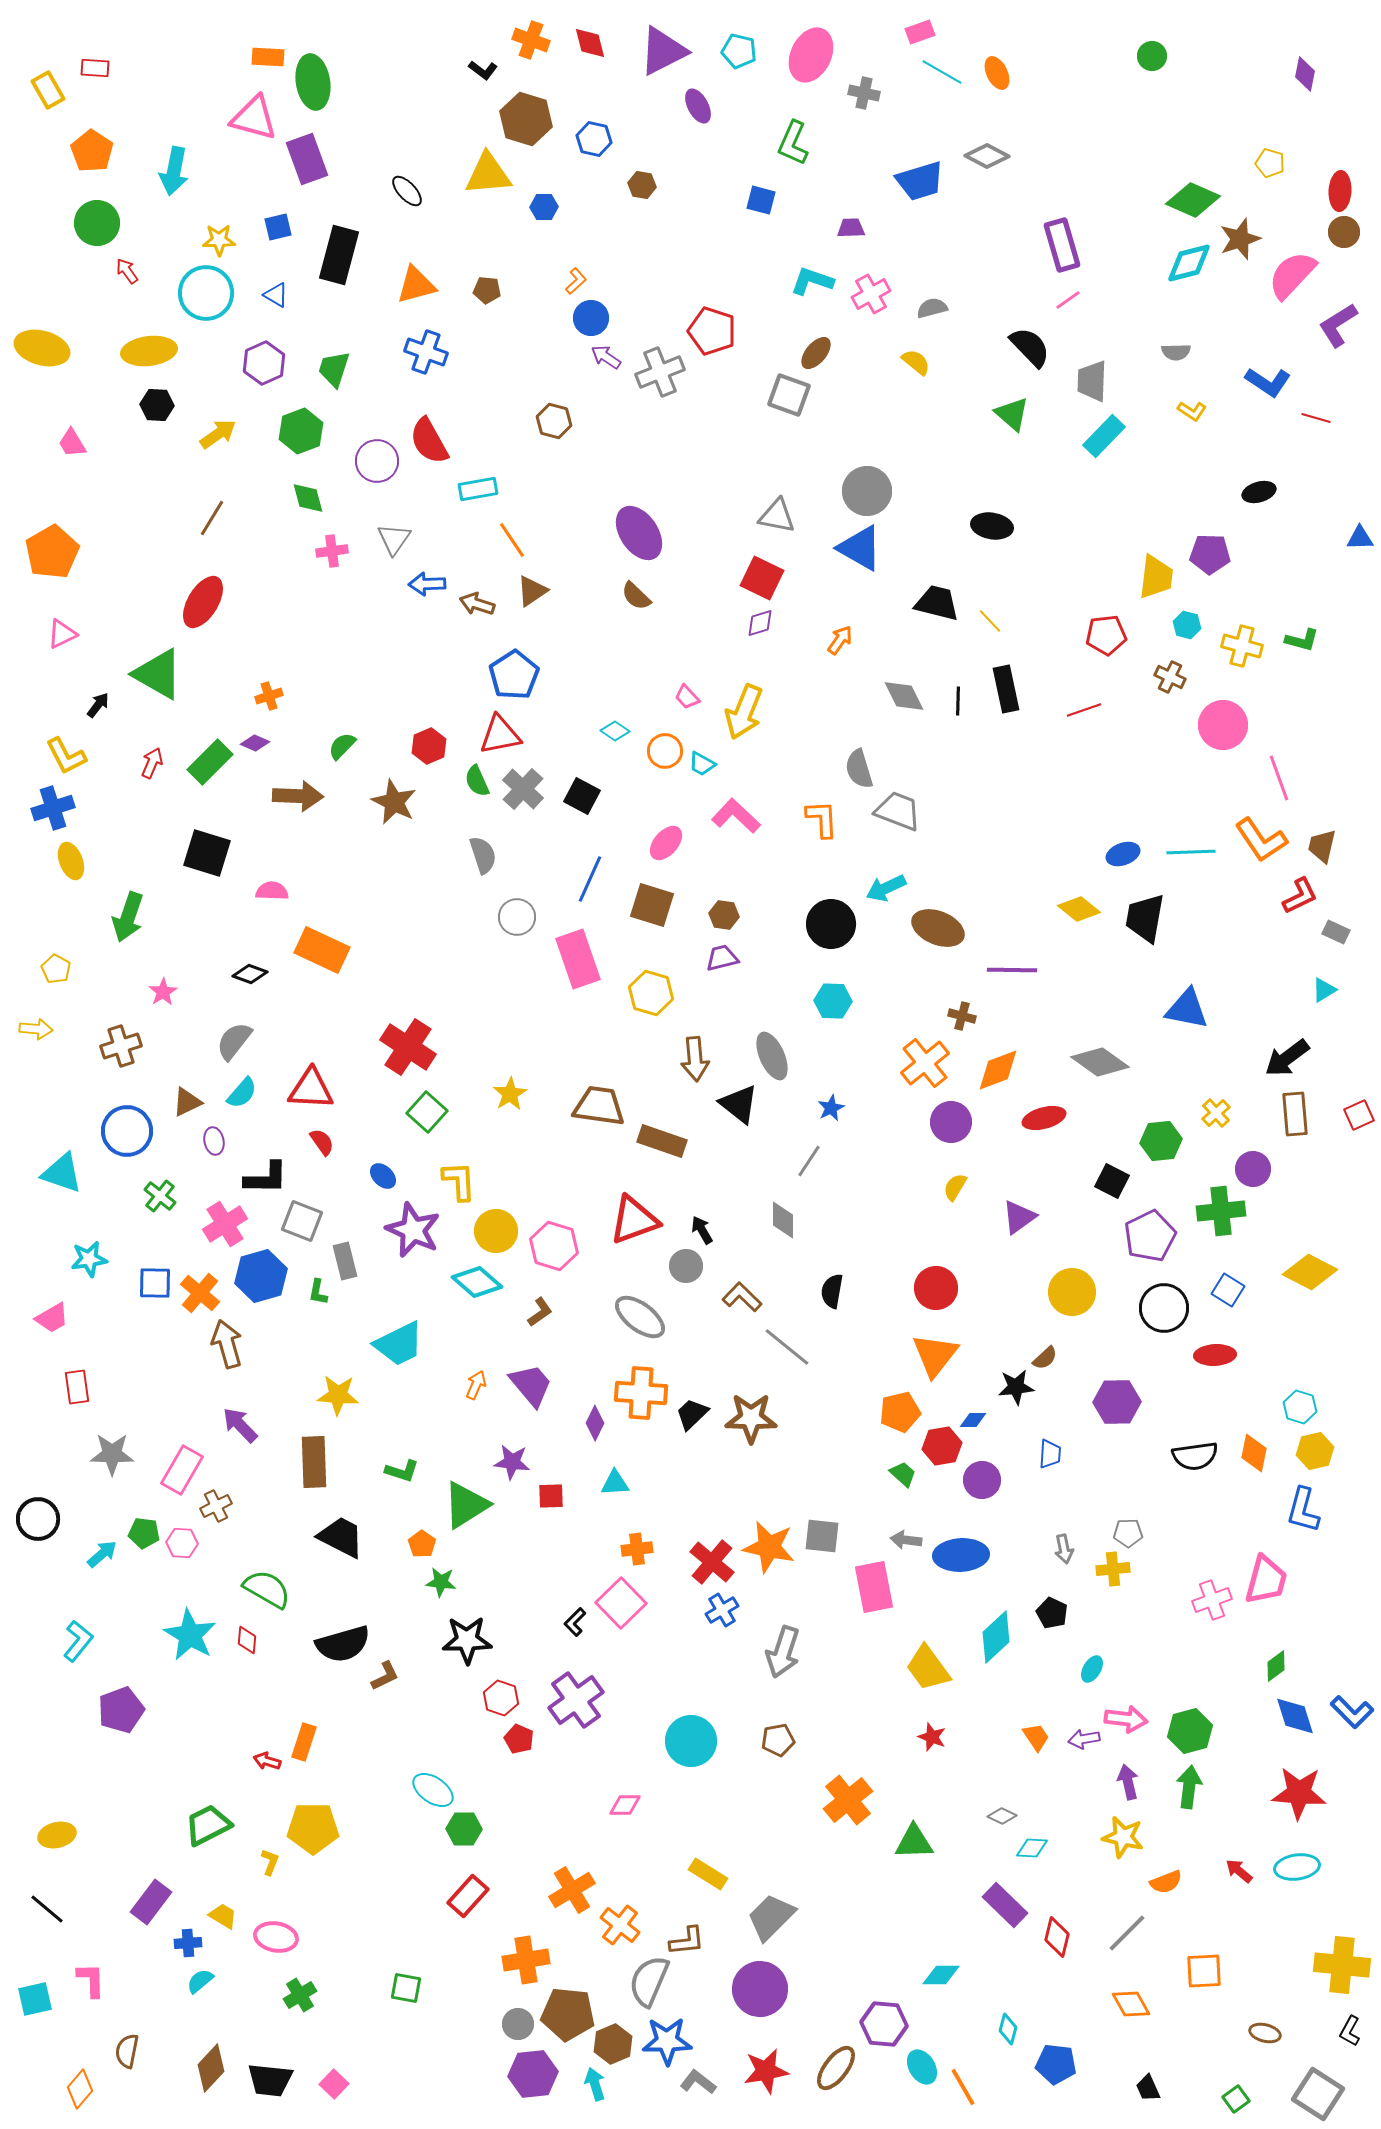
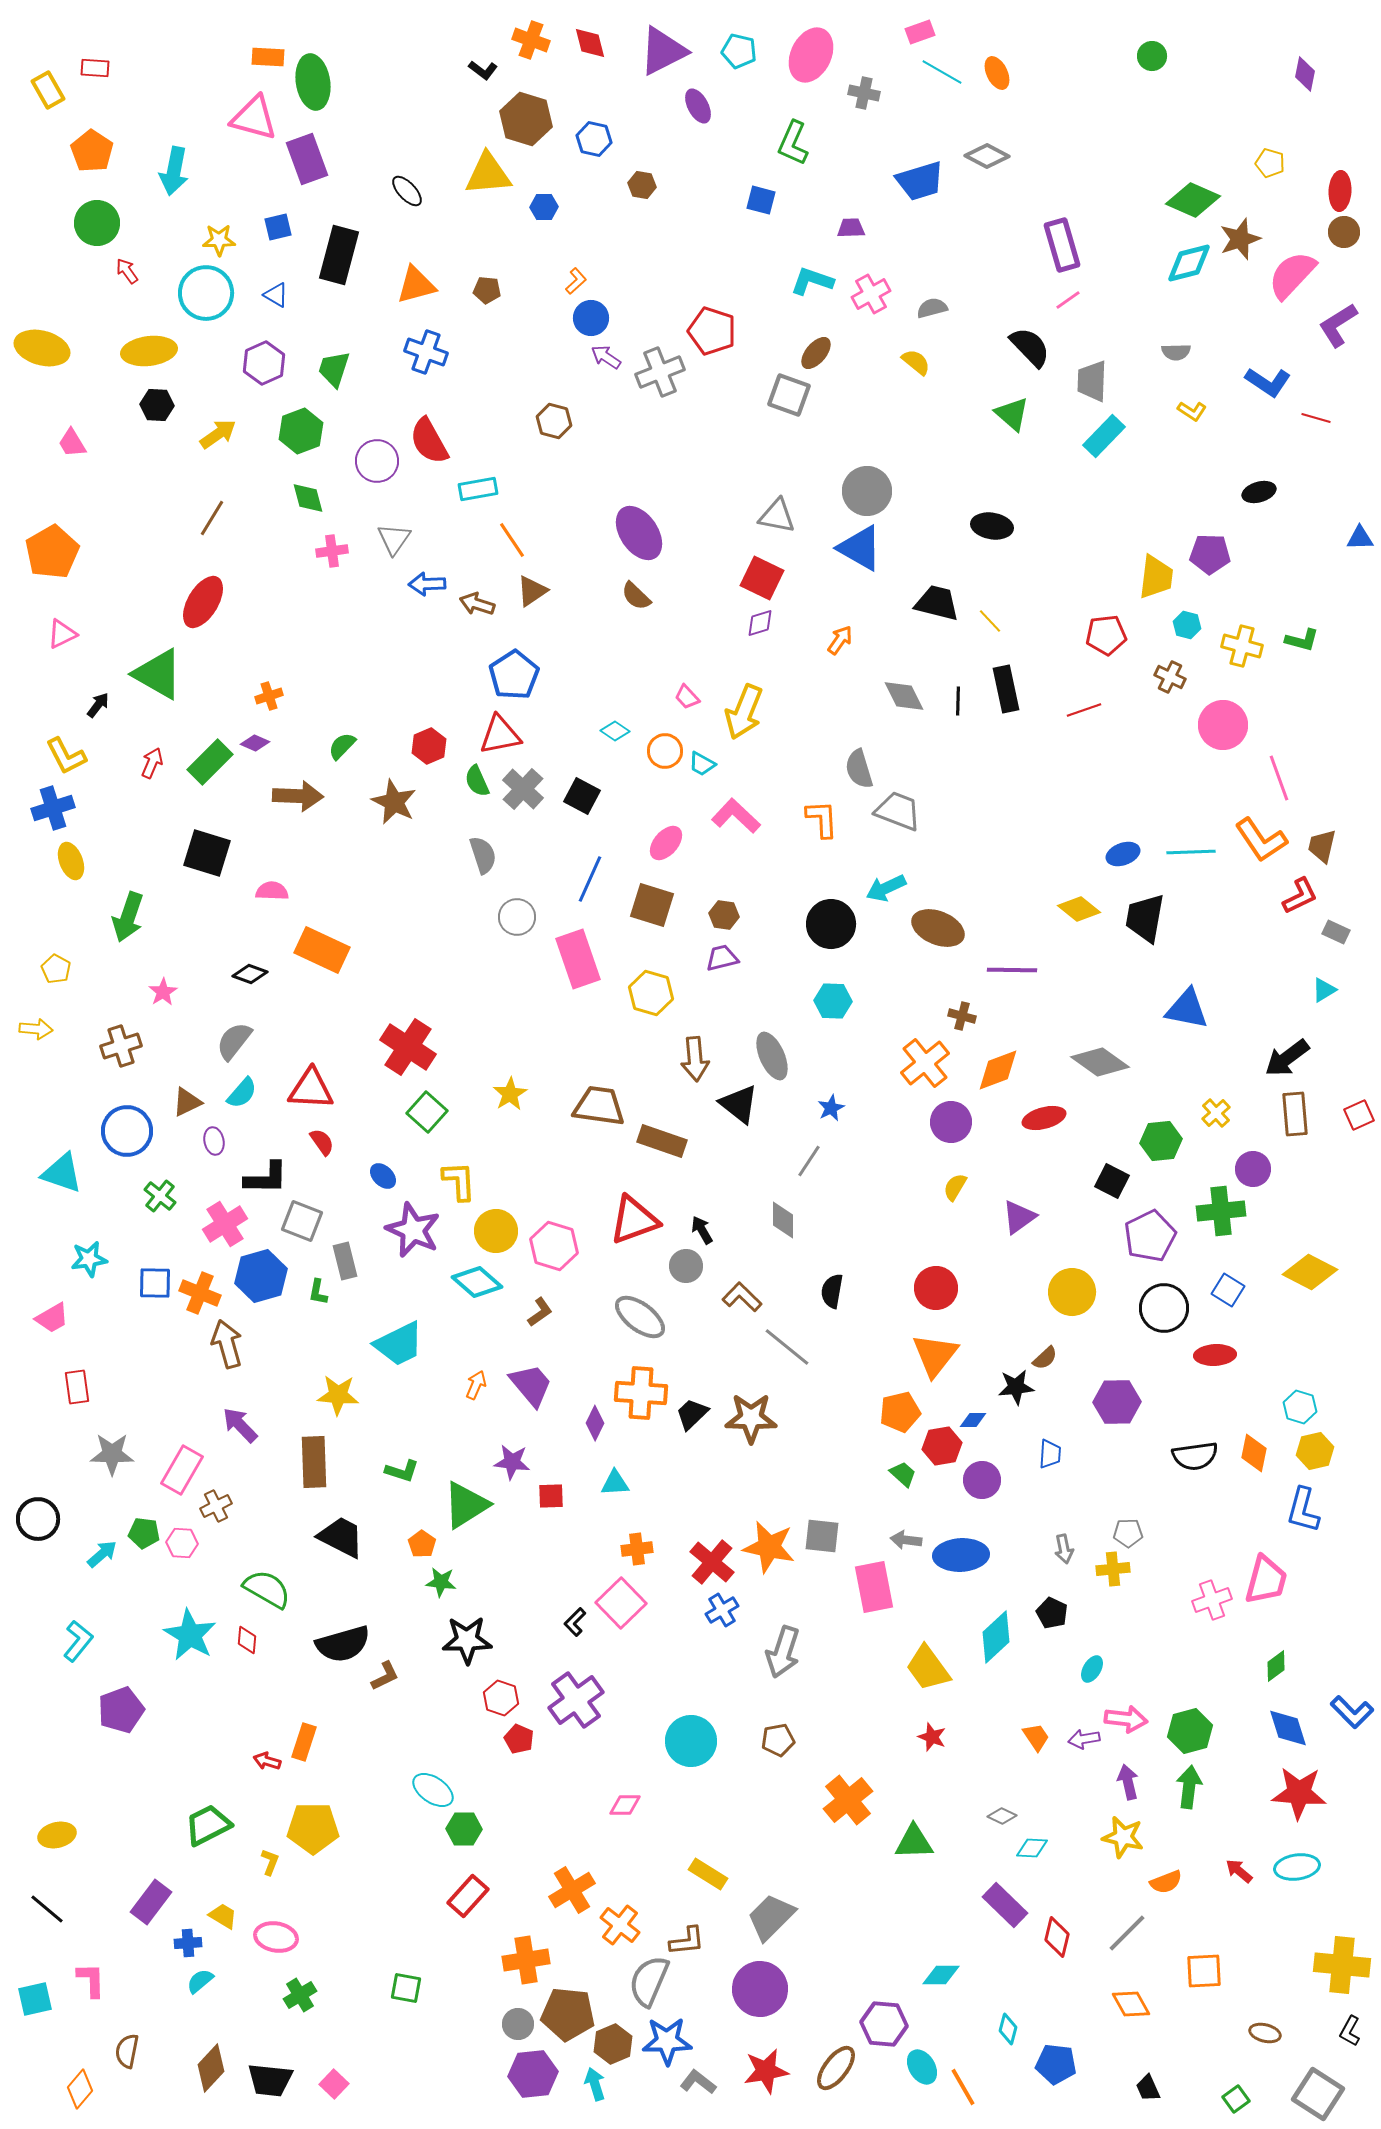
orange cross at (200, 1293): rotated 18 degrees counterclockwise
blue diamond at (1295, 1716): moved 7 px left, 12 px down
